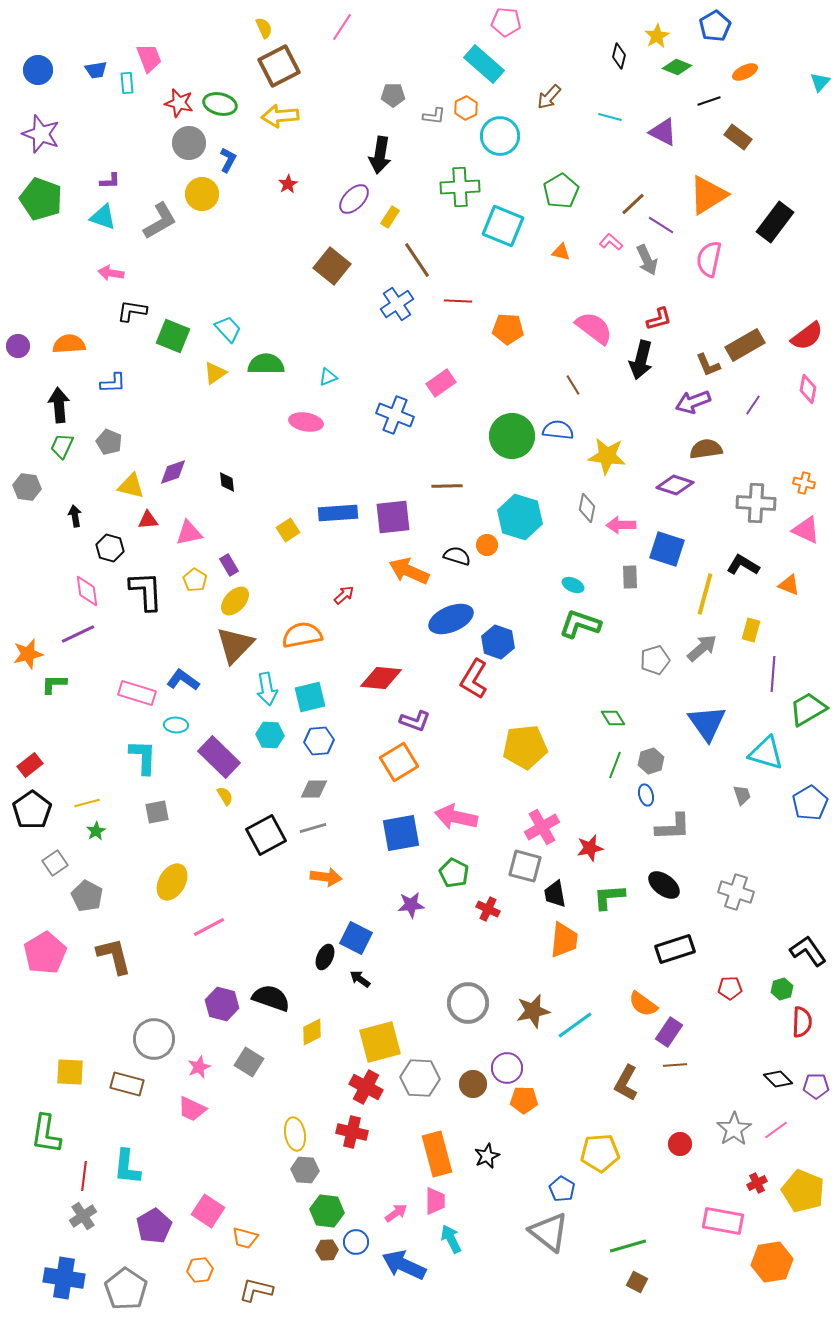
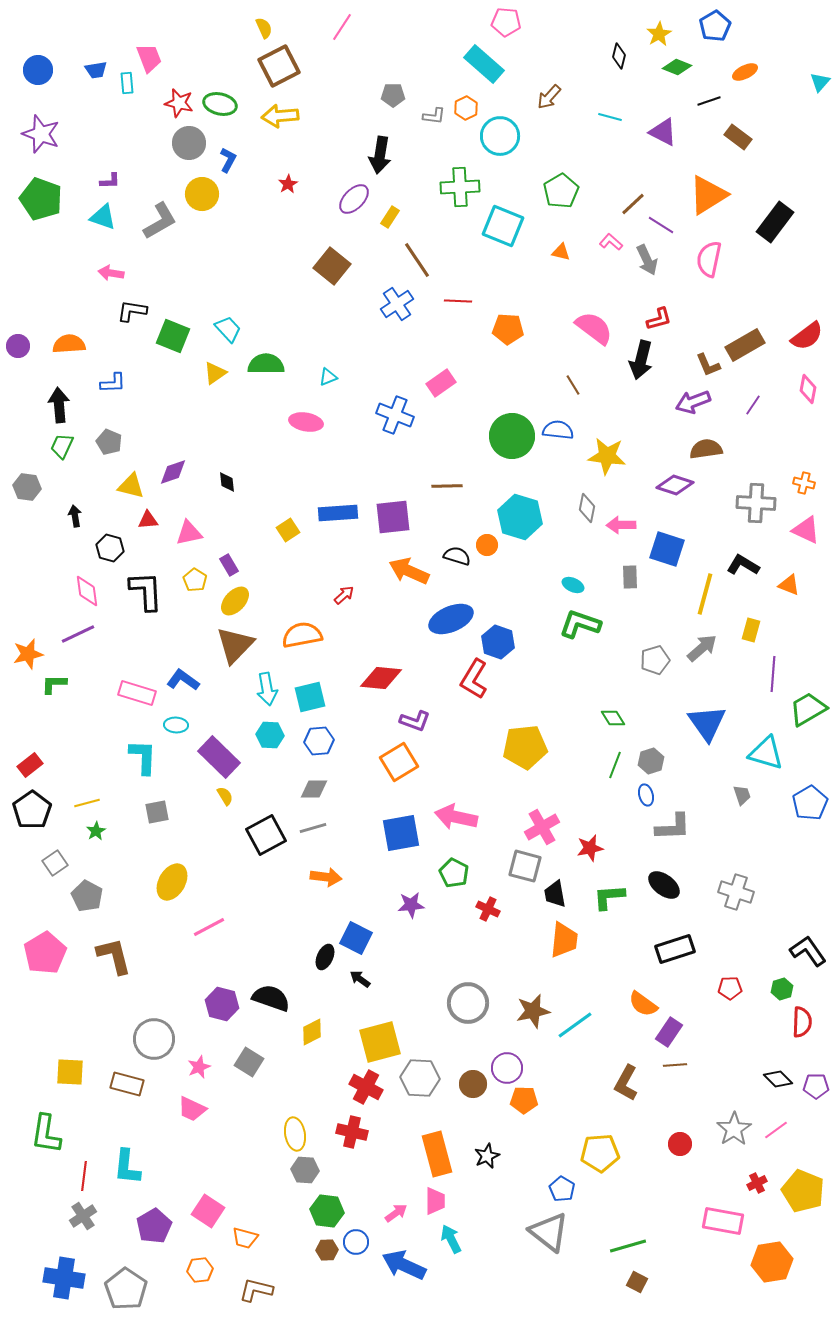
yellow star at (657, 36): moved 2 px right, 2 px up
